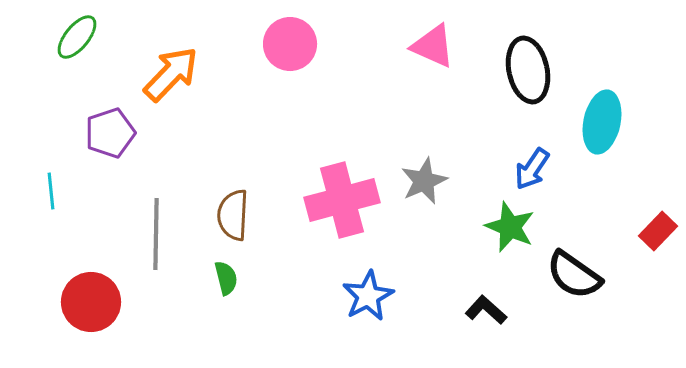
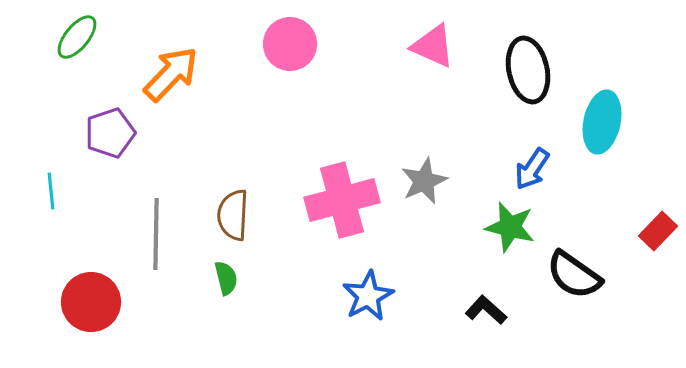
green star: rotated 9 degrees counterclockwise
